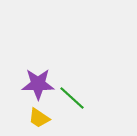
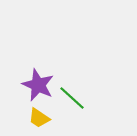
purple star: moved 1 px down; rotated 24 degrees clockwise
